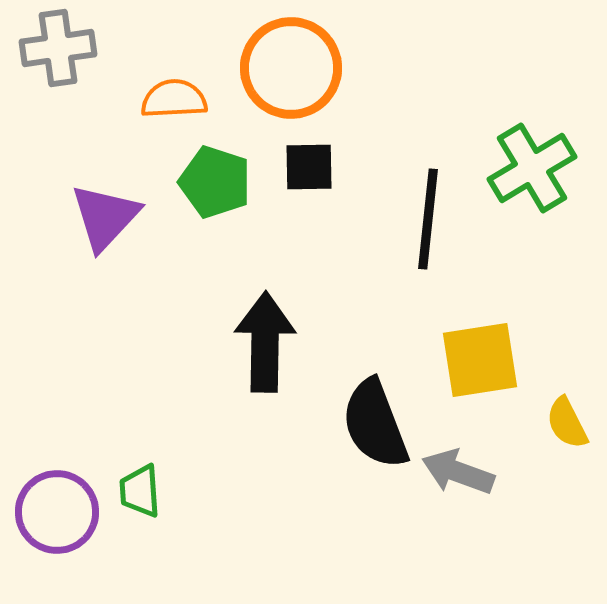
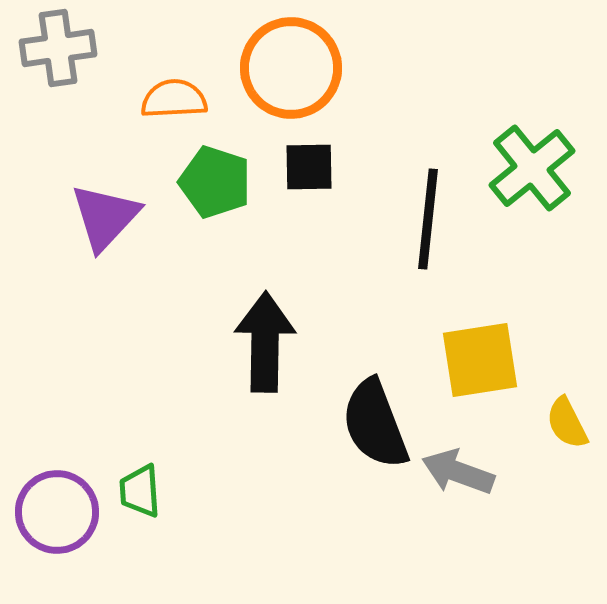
green cross: rotated 8 degrees counterclockwise
